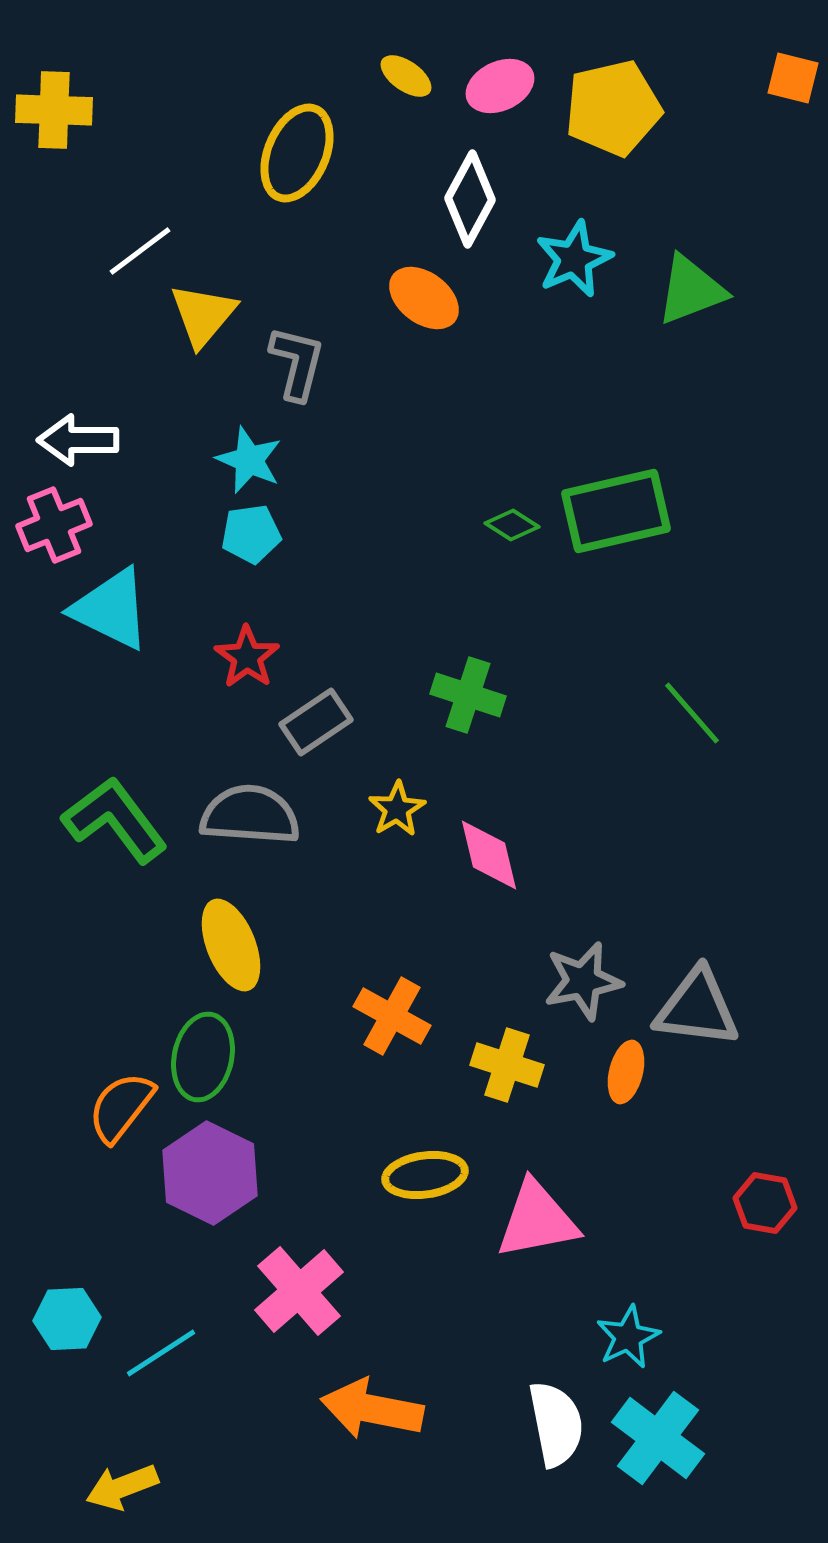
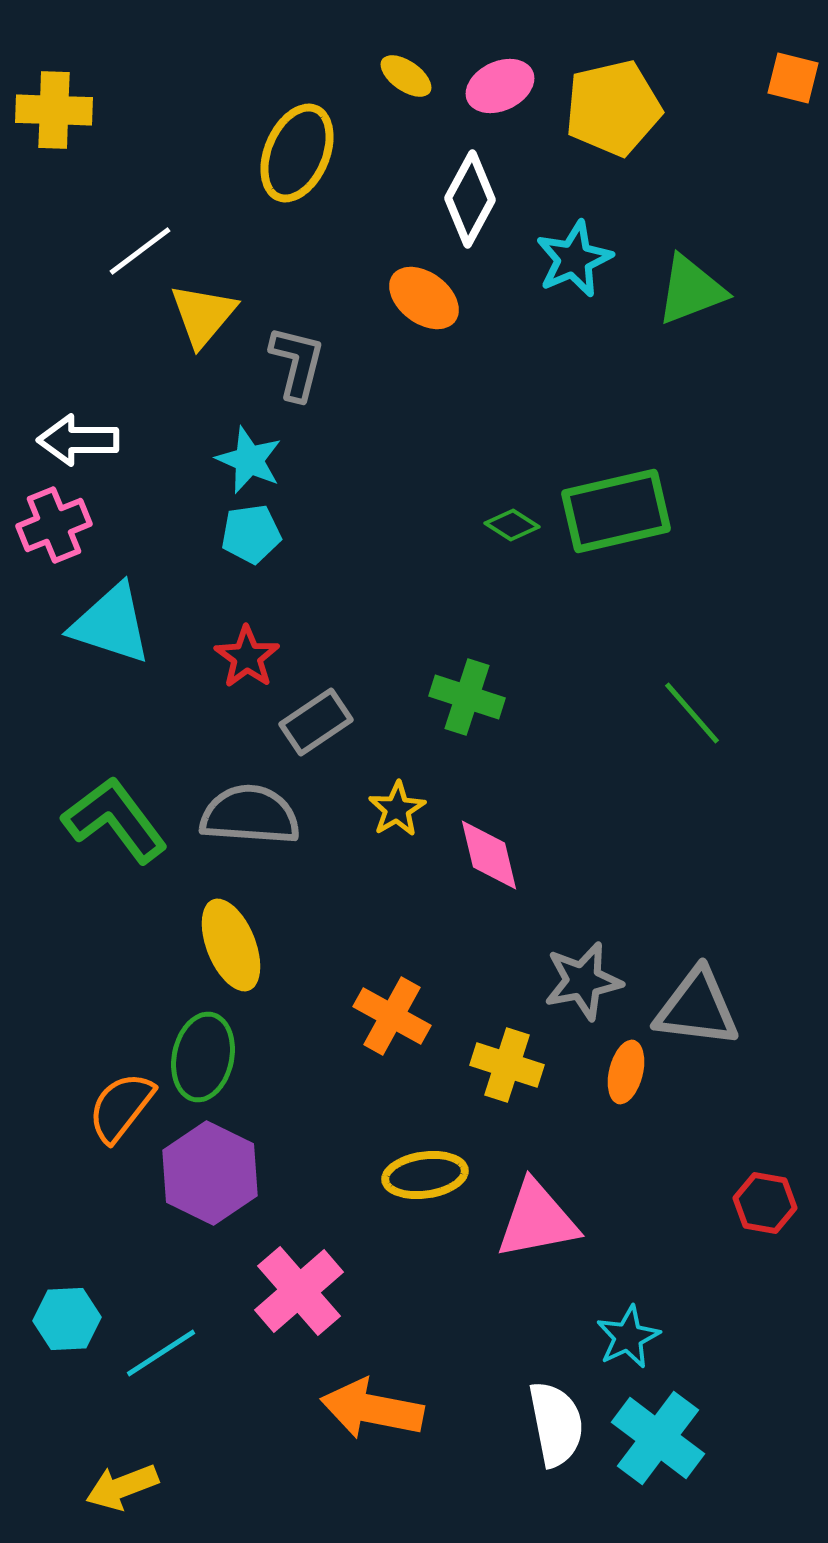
cyan triangle at (111, 609): moved 15 px down; rotated 8 degrees counterclockwise
green cross at (468, 695): moved 1 px left, 2 px down
